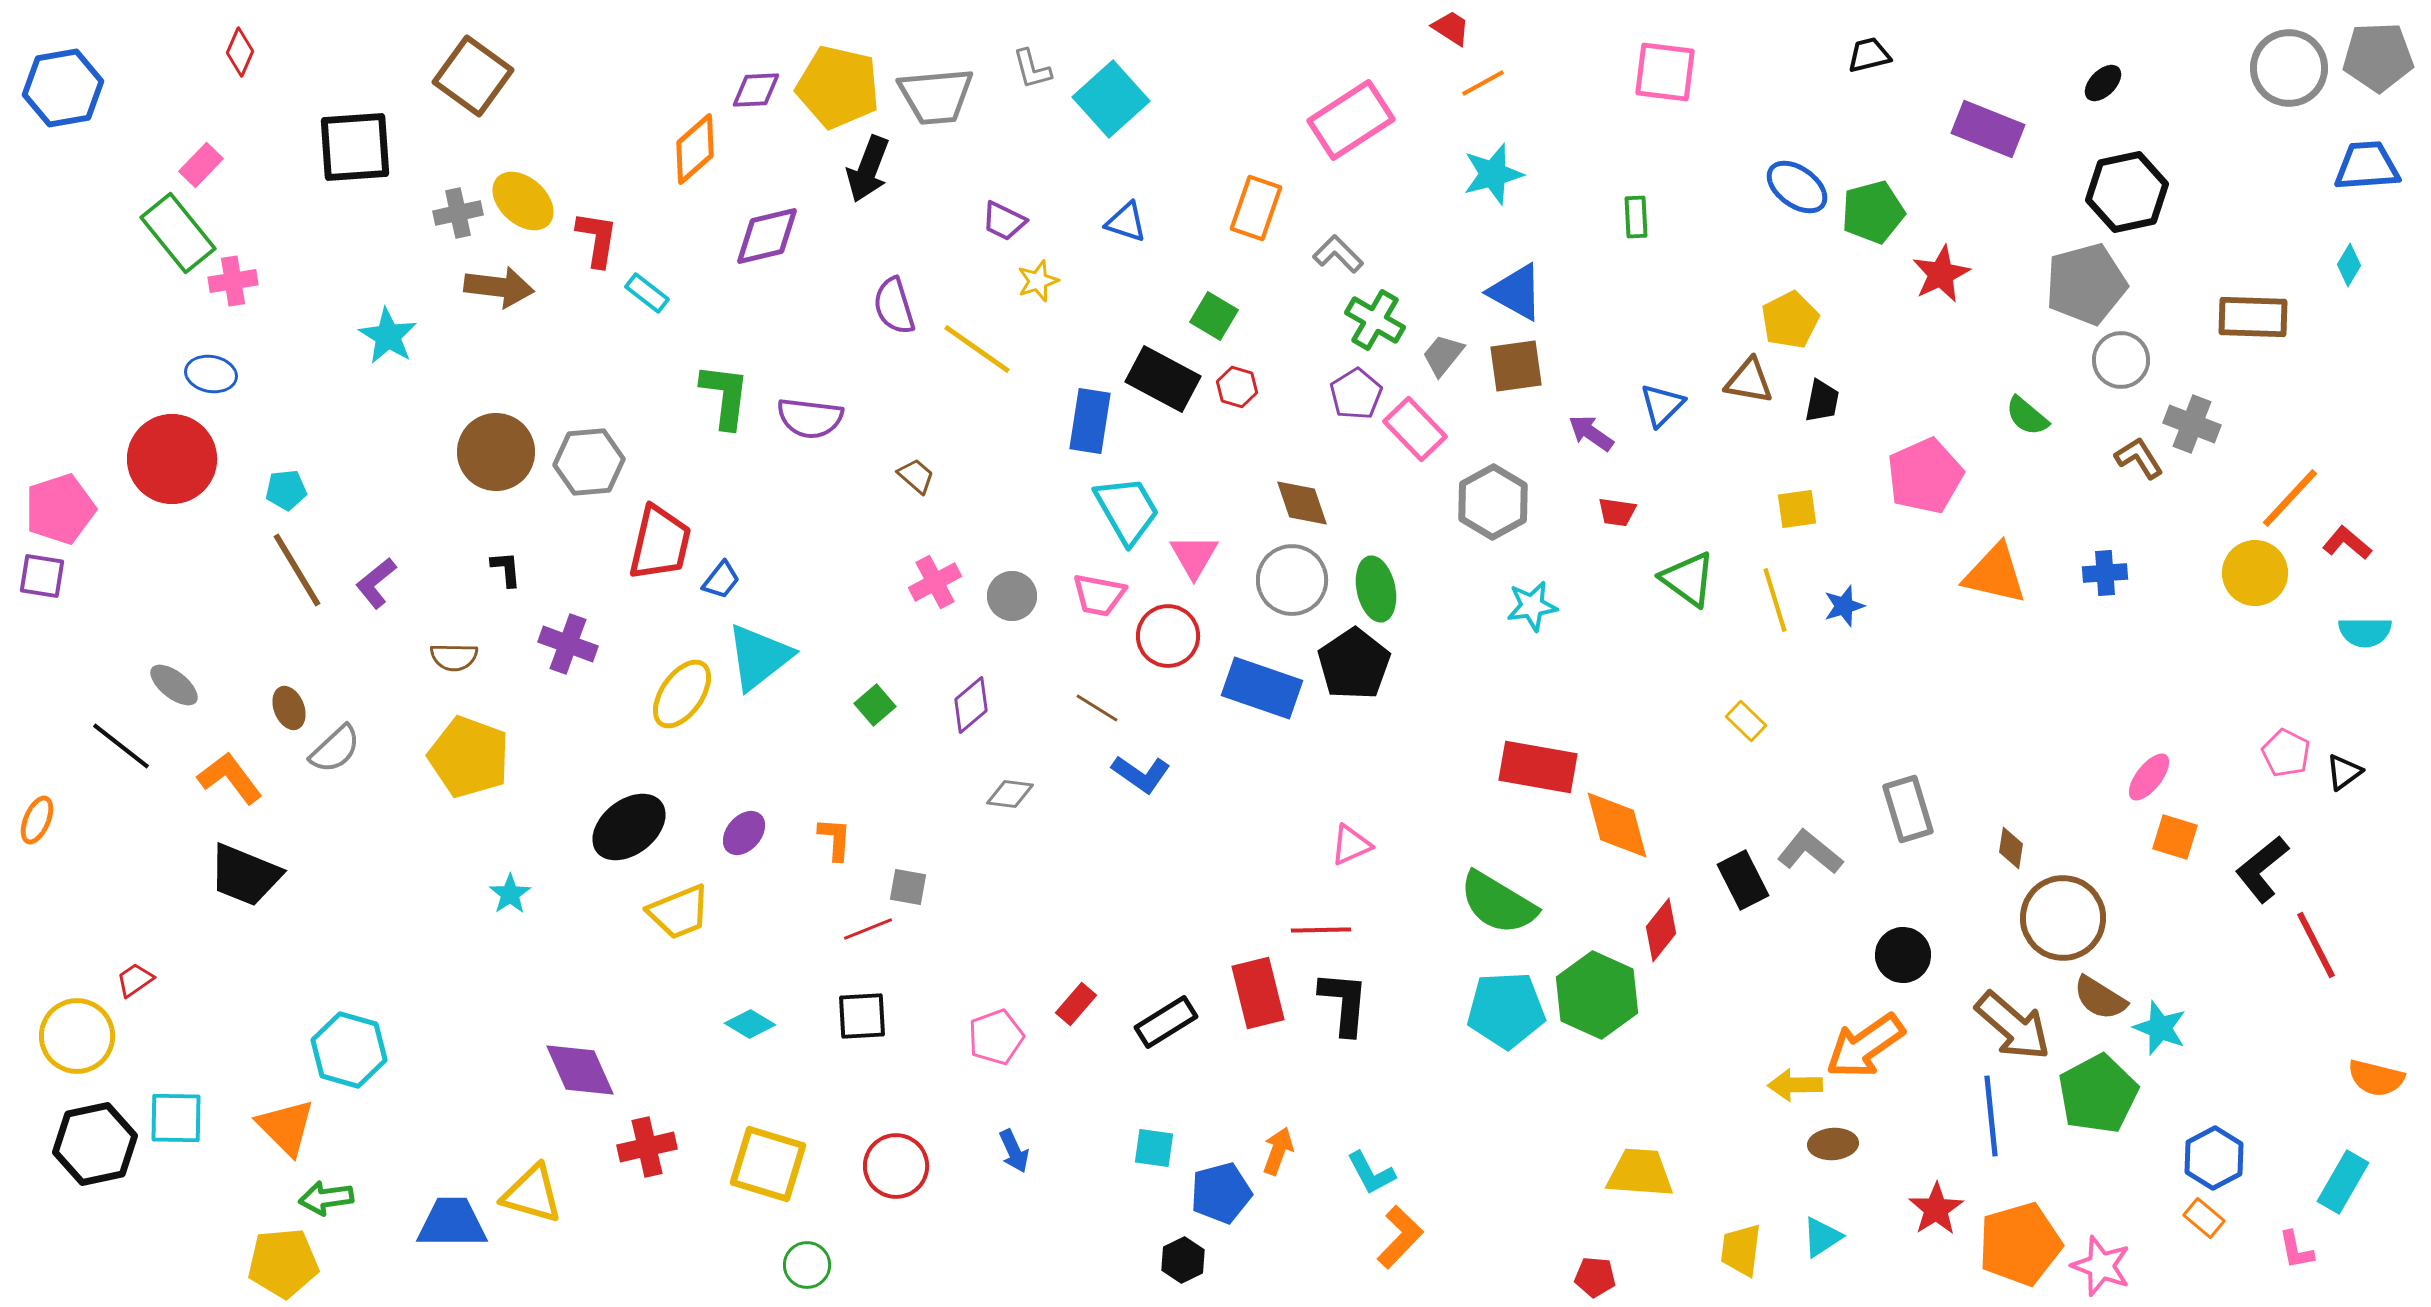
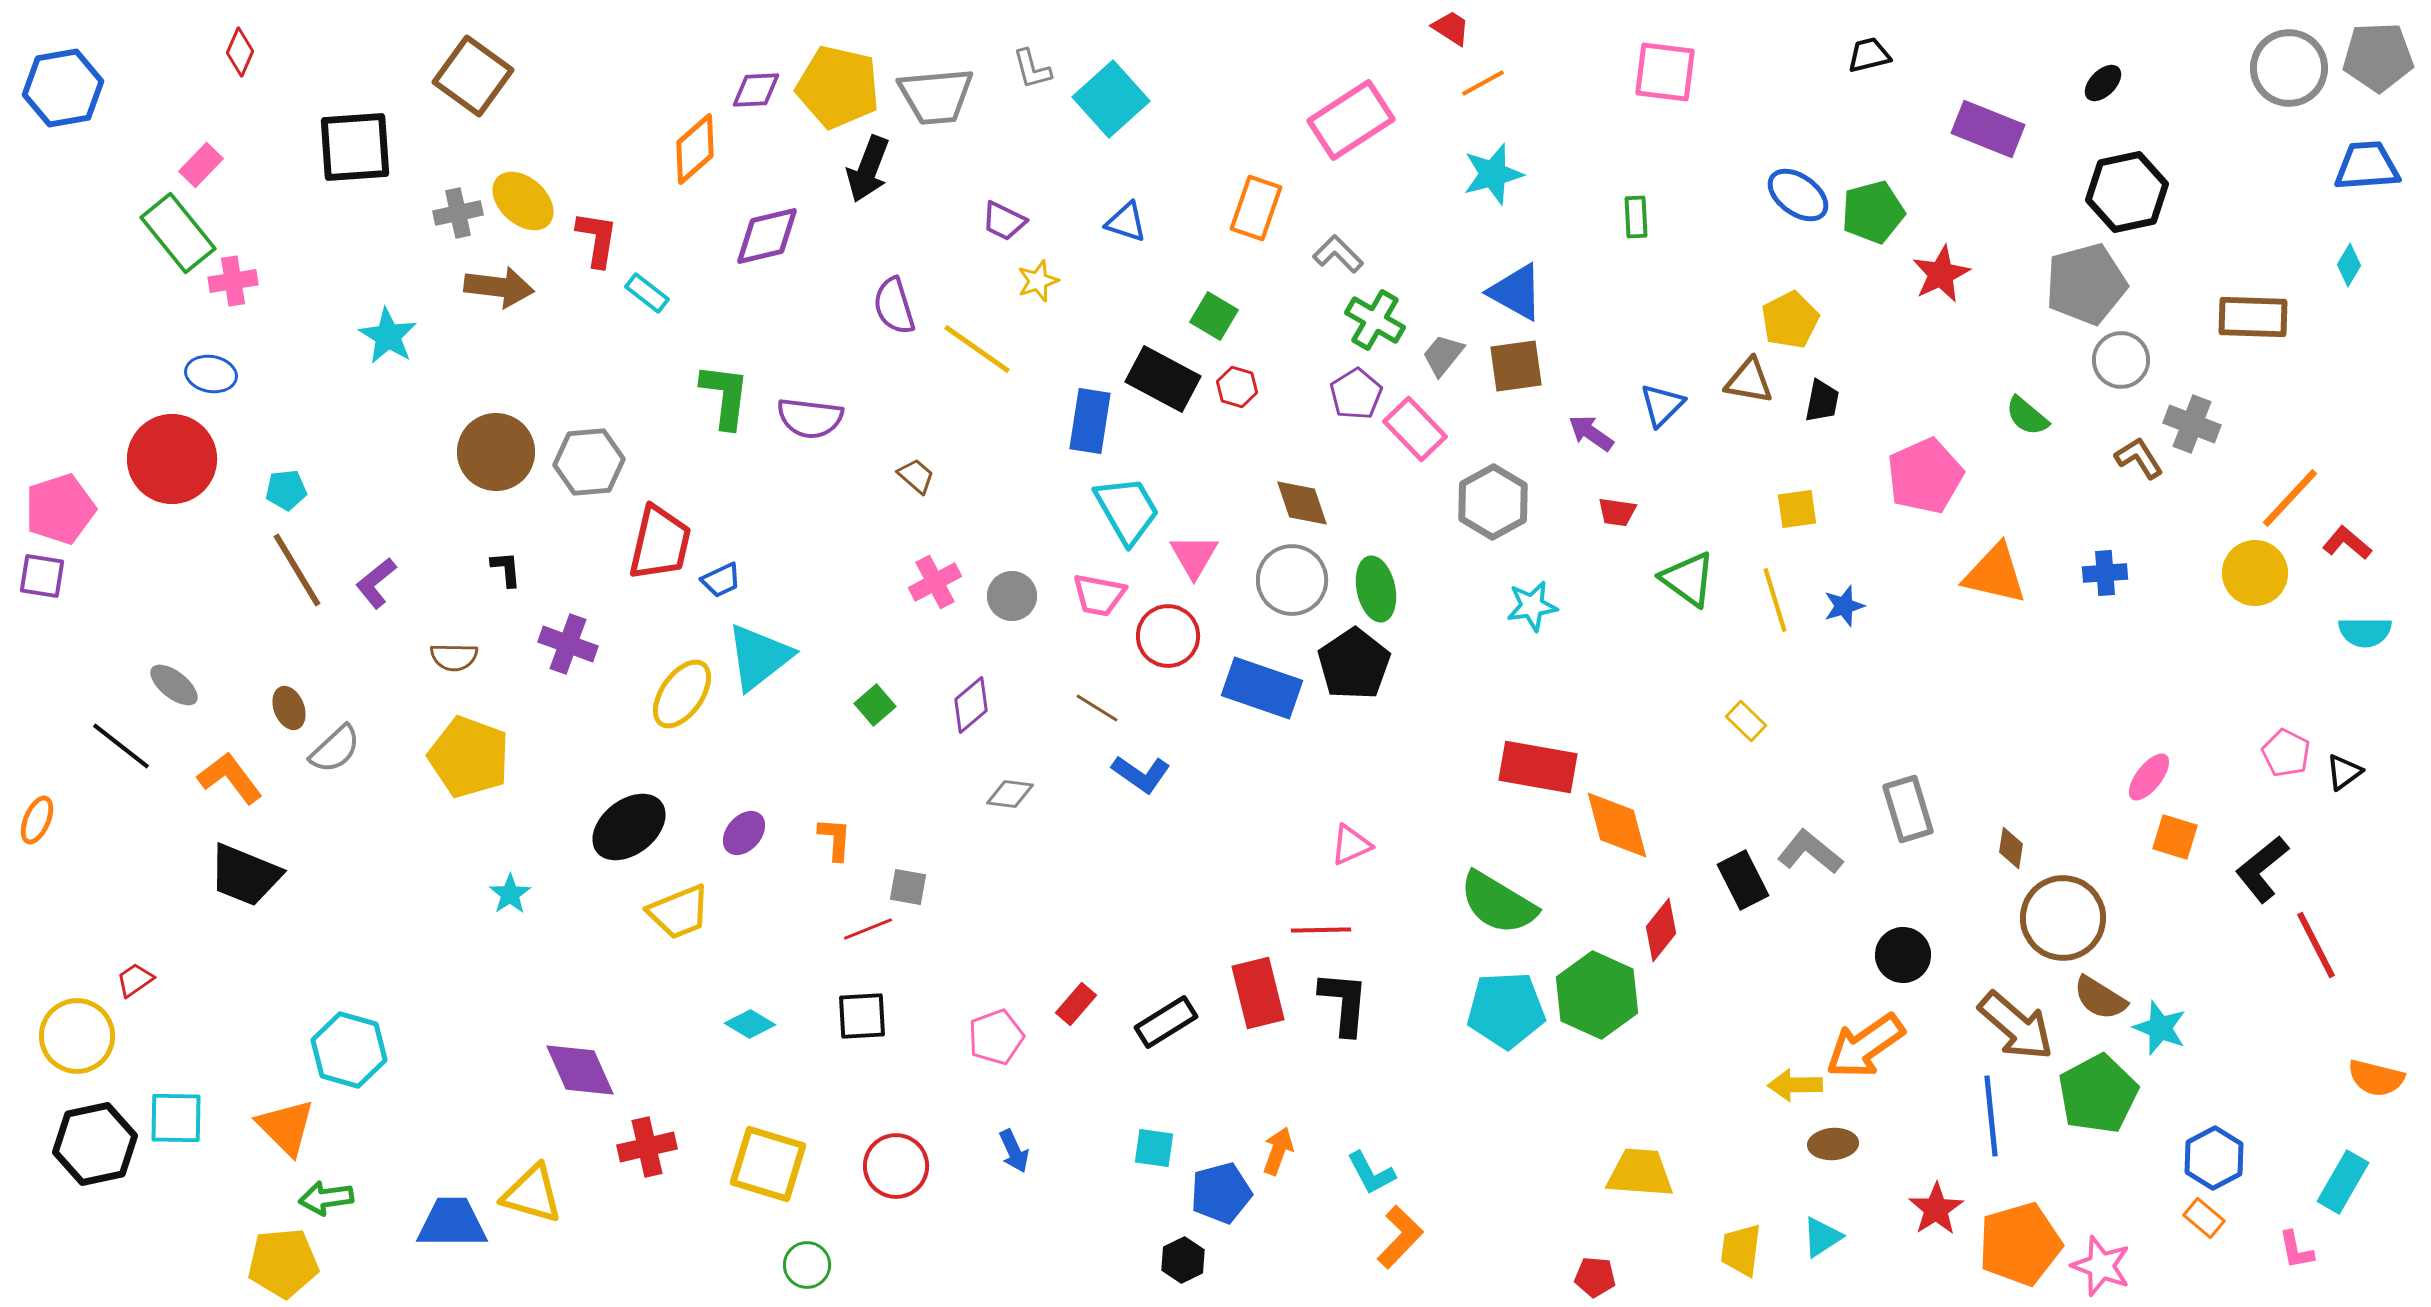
blue ellipse at (1797, 187): moved 1 px right, 8 px down
blue trapezoid at (721, 580): rotated 27 degrees clockwise
brown arrow at (2013, 1026): moved 3 px right
